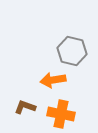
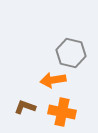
gray hexagon: moved 1 px left, 2 px down
orange cross: moved 1 px right, 2 px up
